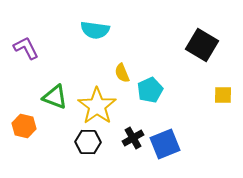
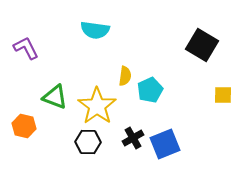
yellow semicircle: moved 3 px right, 3 px down; rotated 150 degrees counterclockwise
